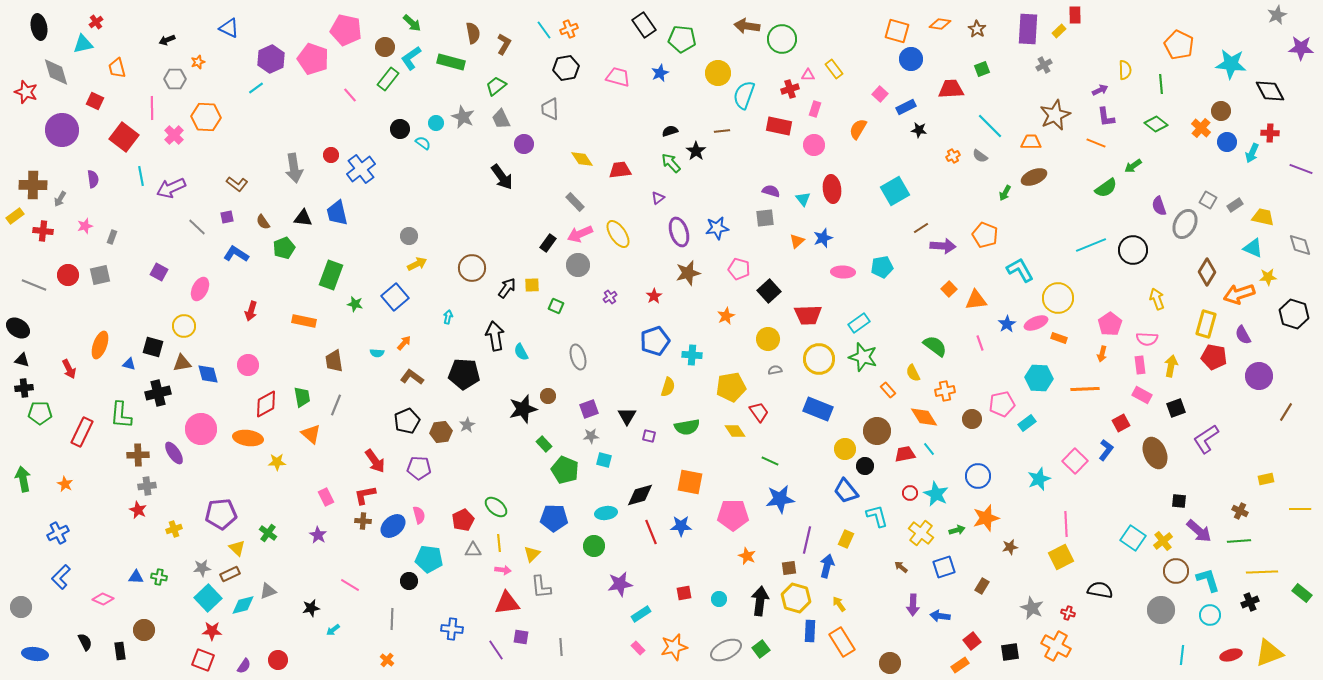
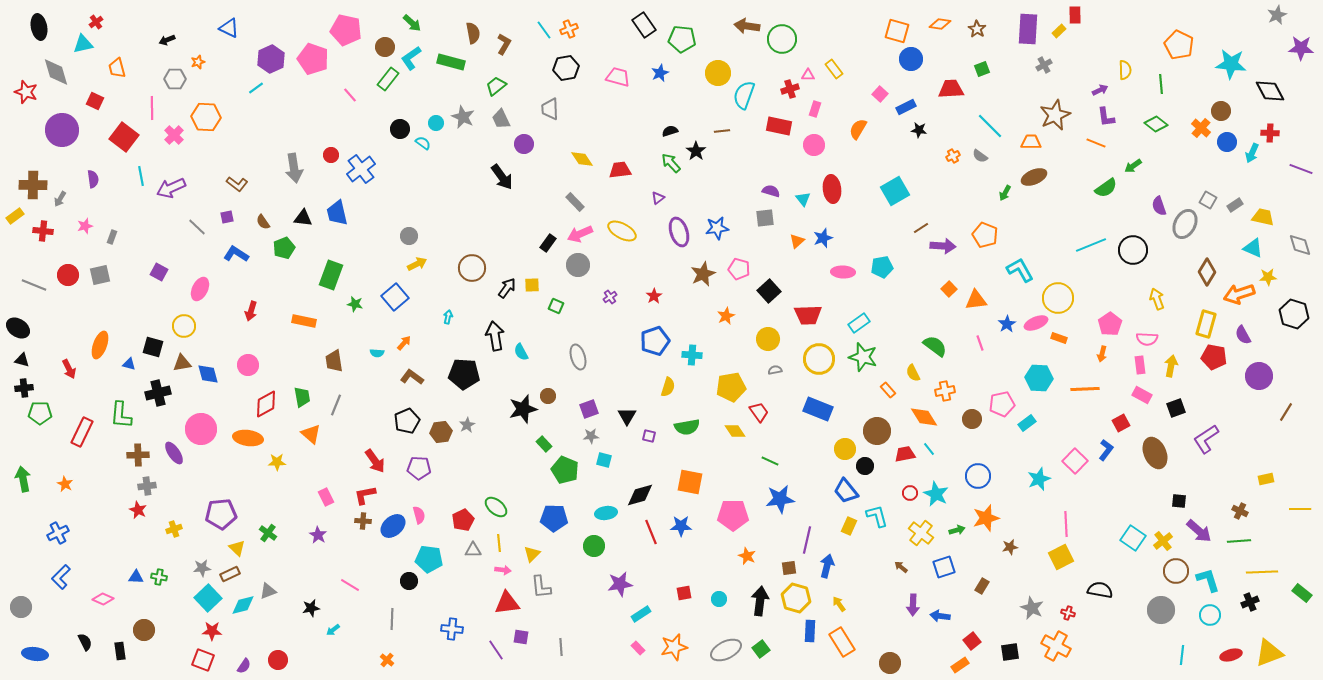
yellow ellipse at (618, 234): moved 4 px right, 3 px up; rotated 28 degrees counterclockwise
brown star at (688, 273): moved 15 px right, 1 px down; rotated 10 degrees counterclockwise
yellow rectangle at (846, 539): moved 3 px right, 13 px up
